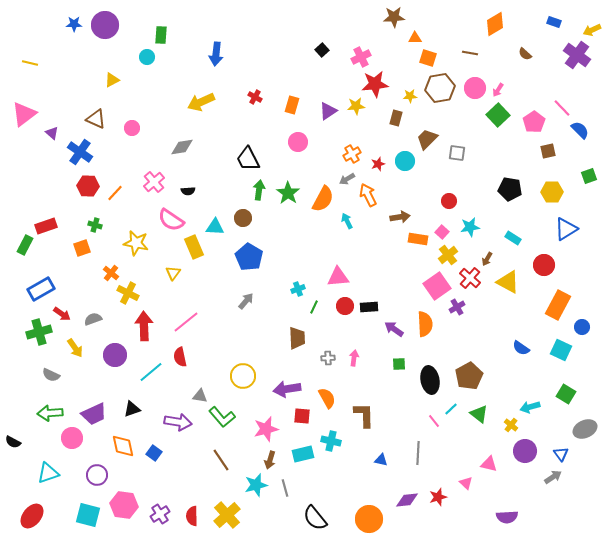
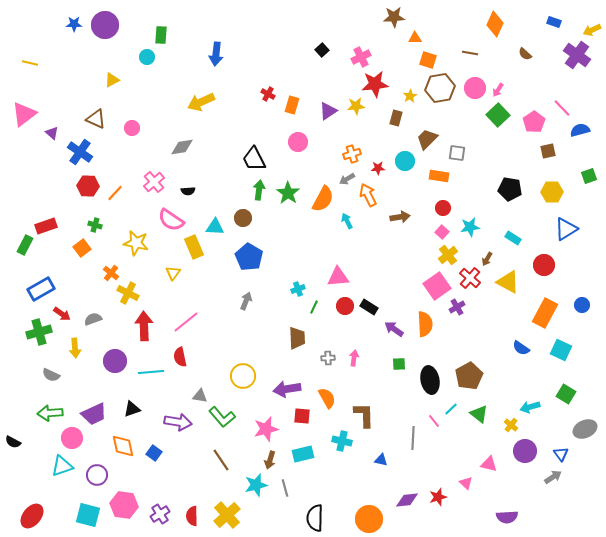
orange diamond at (495, 24): rotated 35 degrees counterclockwise
orange square at (428, 58): moved 2 px down
yellow star at (410, 96): rotated 24 degrees counterclockwise
red cross at (255, 97): moved 13 px right, 3 px up
blue semicircle at (580, 130): rotated 60 degrees counterclockwise
orange cross at (352, 154): rotated 12 degrees clockwise
black trapezoid at (248, 159): moved 6 px right
red star at (378, 164): moved 4 px down; rotated 16 degrees clockwise
red circle at (449, 201): moved 6 px left, 7 px down
orange rectangle at (418, 239): moved 21 px right, 63 px up
orange square at (82, 248): rotated 18 degrees counterclockwise
gray arrow at (246, 301): rotated 18 degrees counterclockwise
orange rectangle at (558, 305): moved 13 px left, 8 px down
black rectangle at (369, 307): rotated 36 degrees clockwise
blue circle at (582, 327): moved 22 px up
yellow arrow at (75, 348): rotated 30 degrees clockwise
purple circle at (115, 355): moved 6 px down
cyan line at (151, 372): rotated 35 degrees clockwise
cyan cross at (331, 441): moved 11 px right
gray line at (418, 453): moved 5 px left, 15 px up
cyan triangle at (48, 473): moved 14 px right, 7 px up
black semicircle at (315, 518): rotated 40 degrees clockwise
